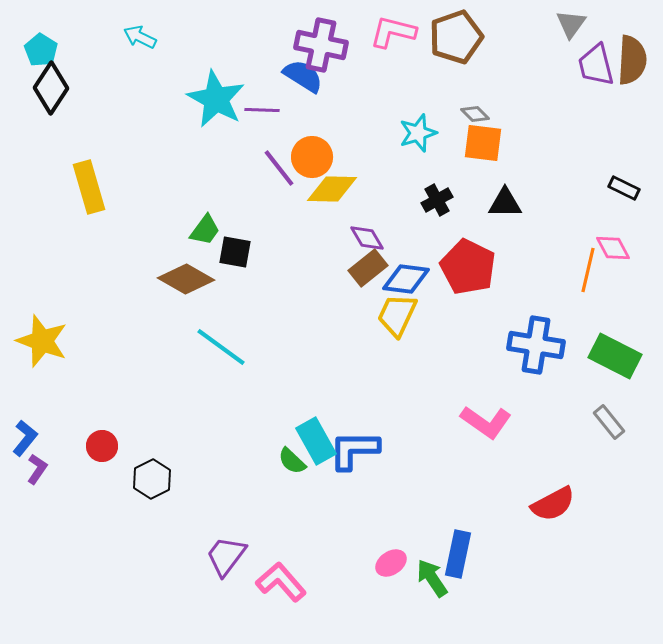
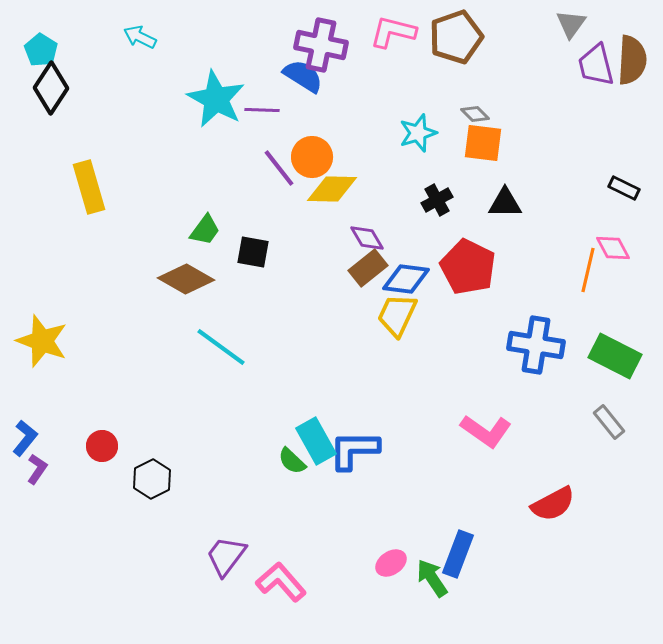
black square at (235, 252): moved 18 px right
pink L-shape at (486, 422): moved 9 px down
blue rectangle at (458, 554): rotated 9 degrees clockwise
